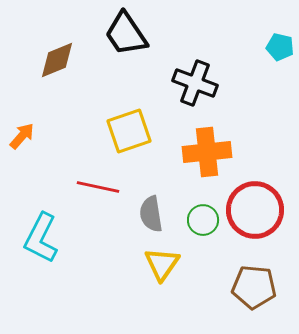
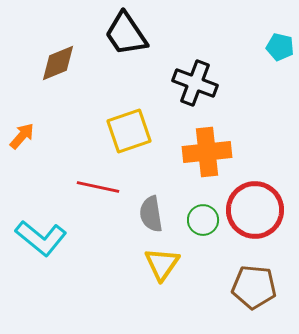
brown diamond: moved 1 px right, 3 px down
cyan L-shape: rotated 78 degrees counterclockwise
